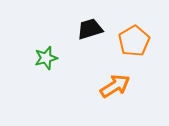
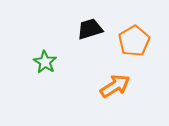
green star: moved 1 px left, 4 px down; rotated 25 degrees counterclockwise
